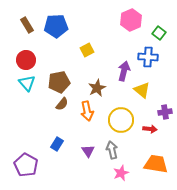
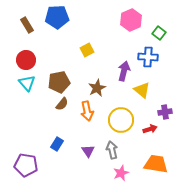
blue pentagon: moved 1 px right, 9 px up
red arrow: rotated 24 degrees counterclockwise
purple pentagon: rotated 20 degrees counterclockwise
